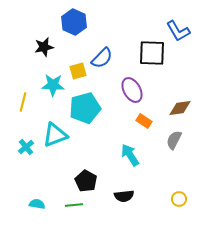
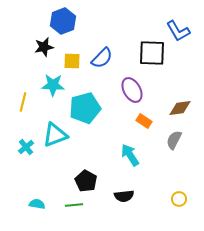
blue hexagon: moved 11 px left, 1 px up; rotated 15 degrees clockwise
yellow square: moved 6 px left, 10 px up; rotated 18 degrees clockwise
